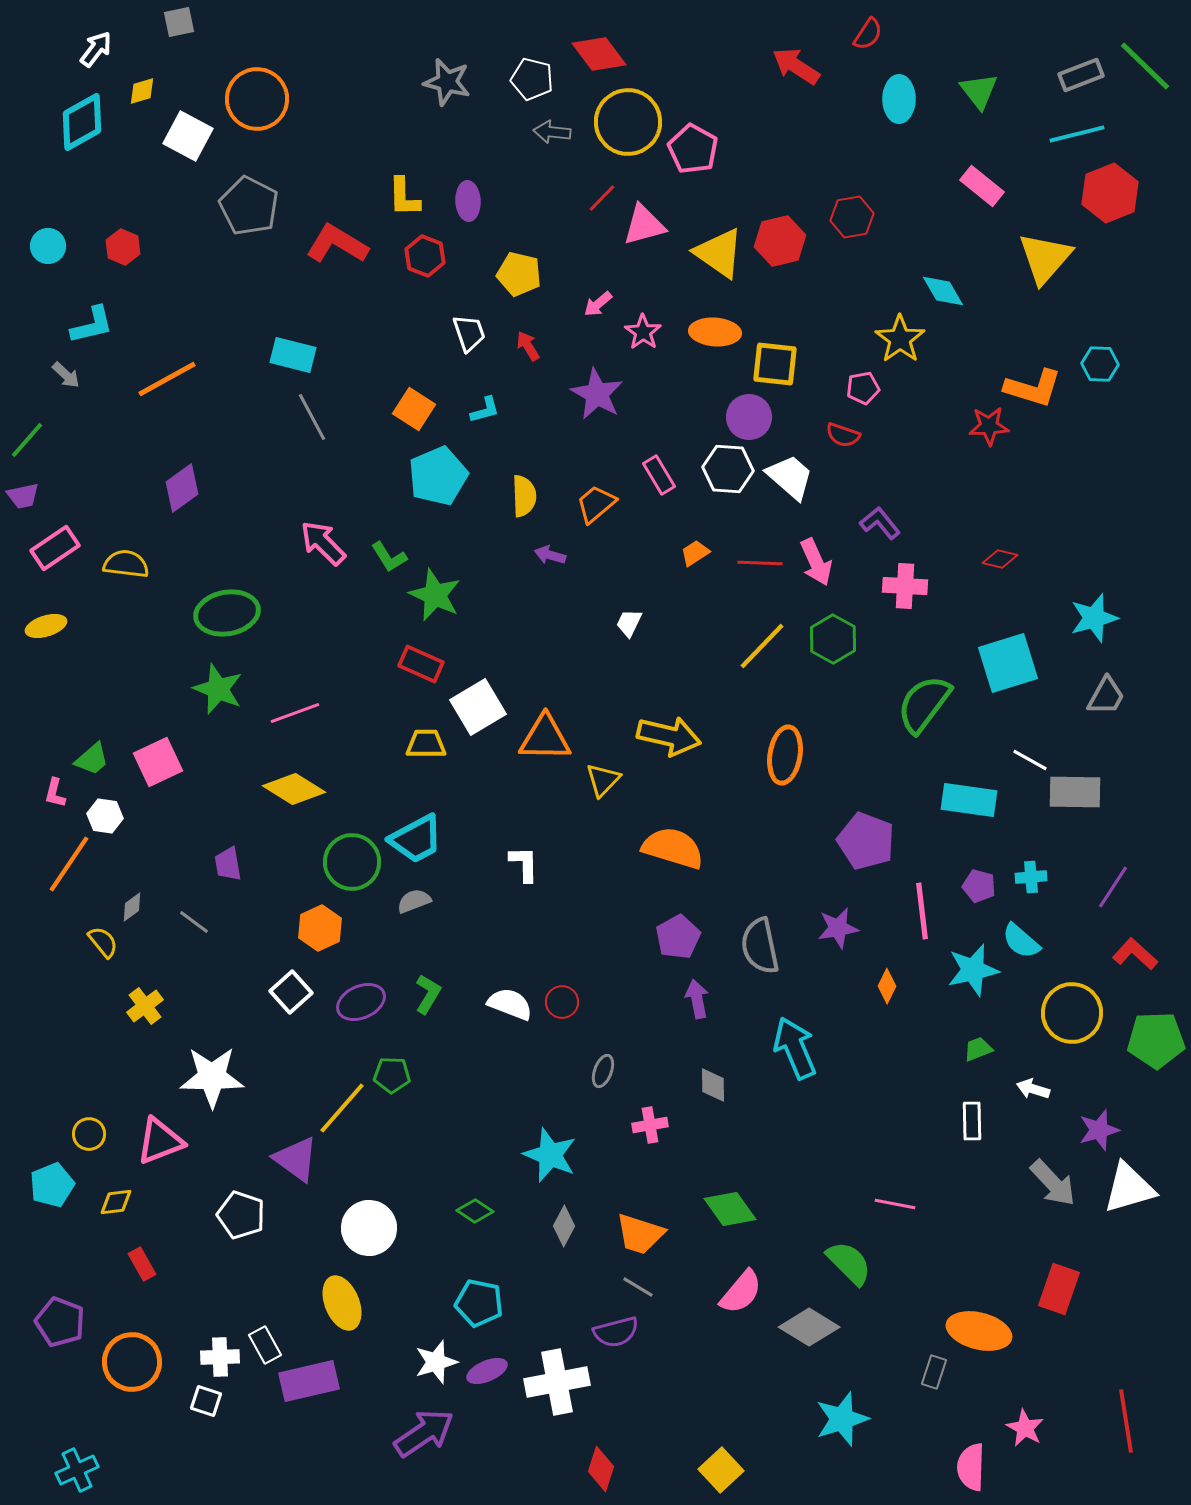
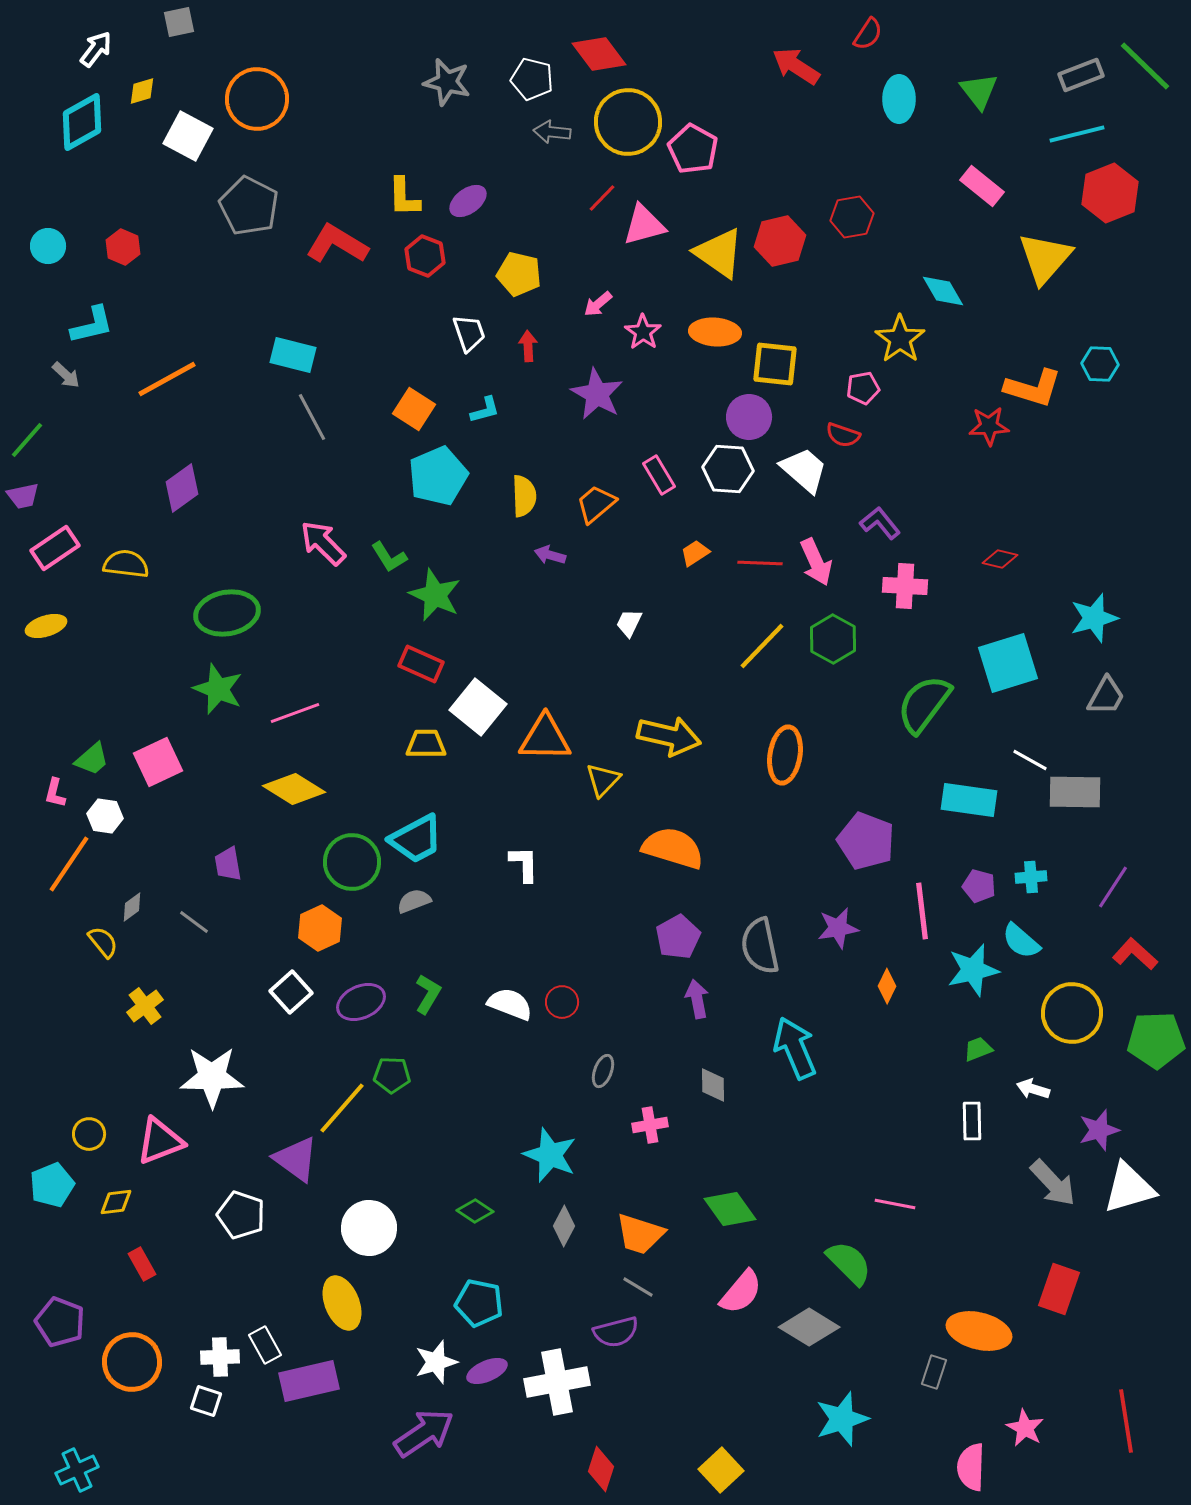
purple ellipse at (468, 201): rotated 57 degrees clockwise
red arrow at (528, 346): rotated 28 degrees clockwise
white trapezoid at (790, 477): moved 14 px right, 7 px up
white square at (478, 707): rotated 20 degrees counterclockwise
